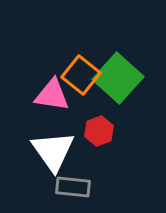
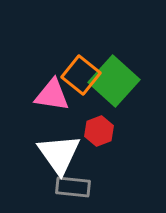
green square: moved 4 px left, 3 px down
white triangle: moved 6 px right, 3 px down
